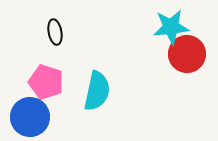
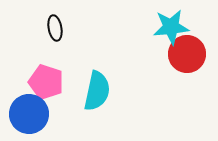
black ellipse: moved 4 px up
blue circle: moved 1 px left, 3 px up
